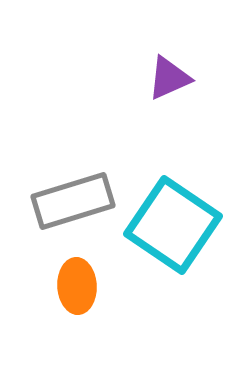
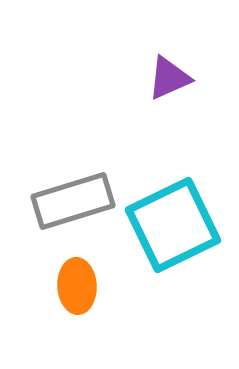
cyan square: rotated 30 degrees clockwise
